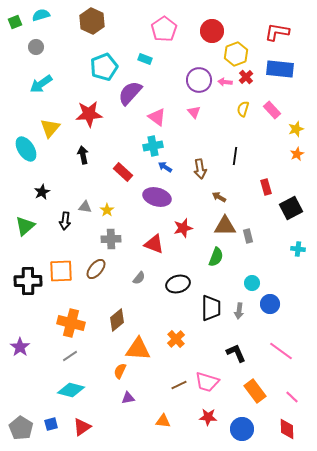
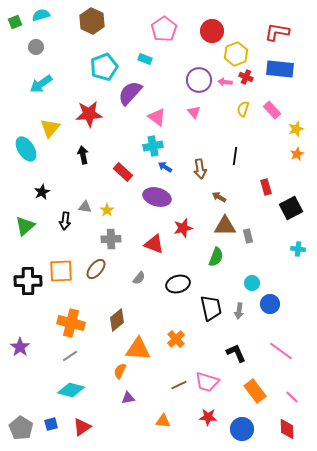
red cross at (246, 77): rotated 24 degrees counterclockwise
black trapezoid at (211, 308): rotated 12 degrees counterclockwise
